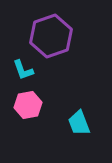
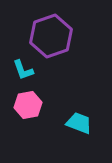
cyan trapezoid: rotated 132 degrees clockwise
